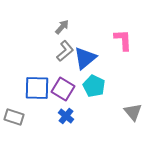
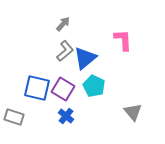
gray arrow: moved 1 px right, 3 px up
blue square: rotated 12 degrees clockwise
